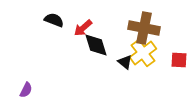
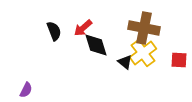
black semicircle: moved 11 px down; rotated 48 degrees clockwise
